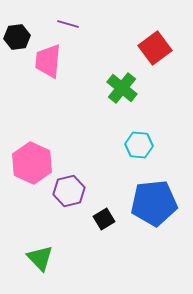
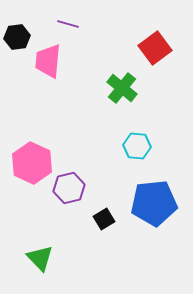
cyan hexagon: moved 2 px left, 1 px down
purple hexagon: moved 3 px up
